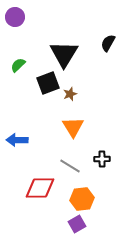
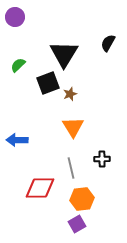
gray line: moved 1 px right, 2 px down; rotated 45 degrees clockwise
